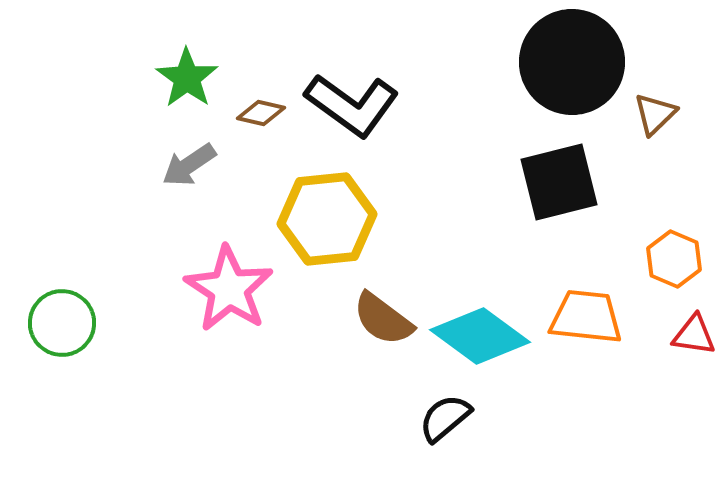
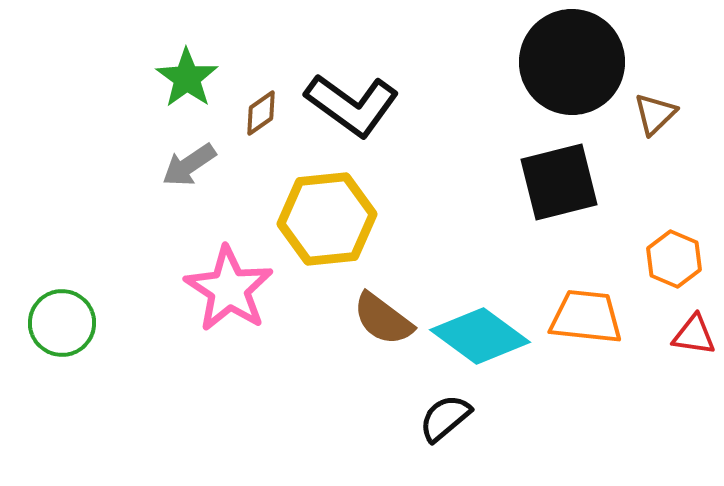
brown diamond: rotated 48 degrees counterclockwise
